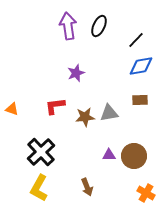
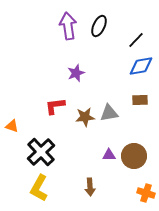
orange triangle: moved 17 px down
brown arrow: moved 3 px right; rotated 18 degrees clockwise
orange cross: rotated 12 degrees counterclockwise
